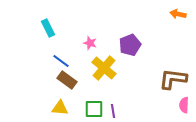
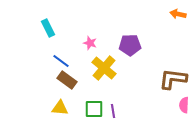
purple pentagon: rotated 20 degrees clockwise
